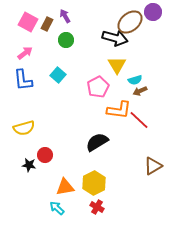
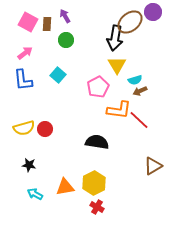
brown rectangle: rotated 24 degrees counterclockwise
black arrow: rotated 85 degrees clockwise
black semicircle: rotated 40 degrees clockwise
red circle: moved 26 px up
cyan arrow: moved 22 px left, 14 px up; rotated 14 degrees counterclockwise
